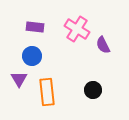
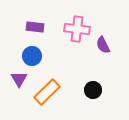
pink cross: rotated 25 degrees counterclockwise
orange rectangle: rotated 52 degrees clockwise
